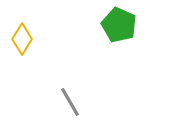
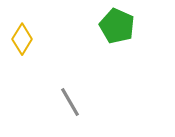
green pentagon: moved 2 px left, 1 px down
